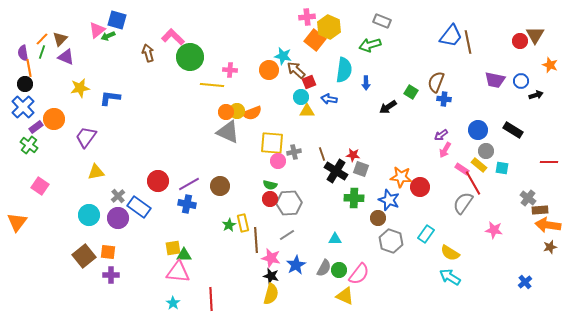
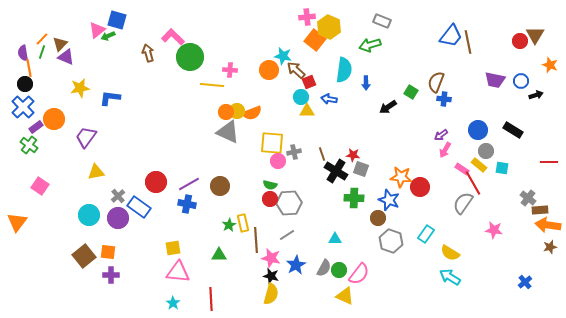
brown triangle at (60, 39): moved 5 px down
red circle at (158, 181): moved 2 px left, 1 px down
green triangle at (184, 255): moved 35 px right
